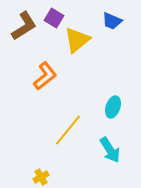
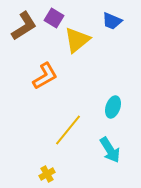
orange L-shape: rotated 8 degrees clockwise
yellow cross: moved 6 px right, 3 px up
